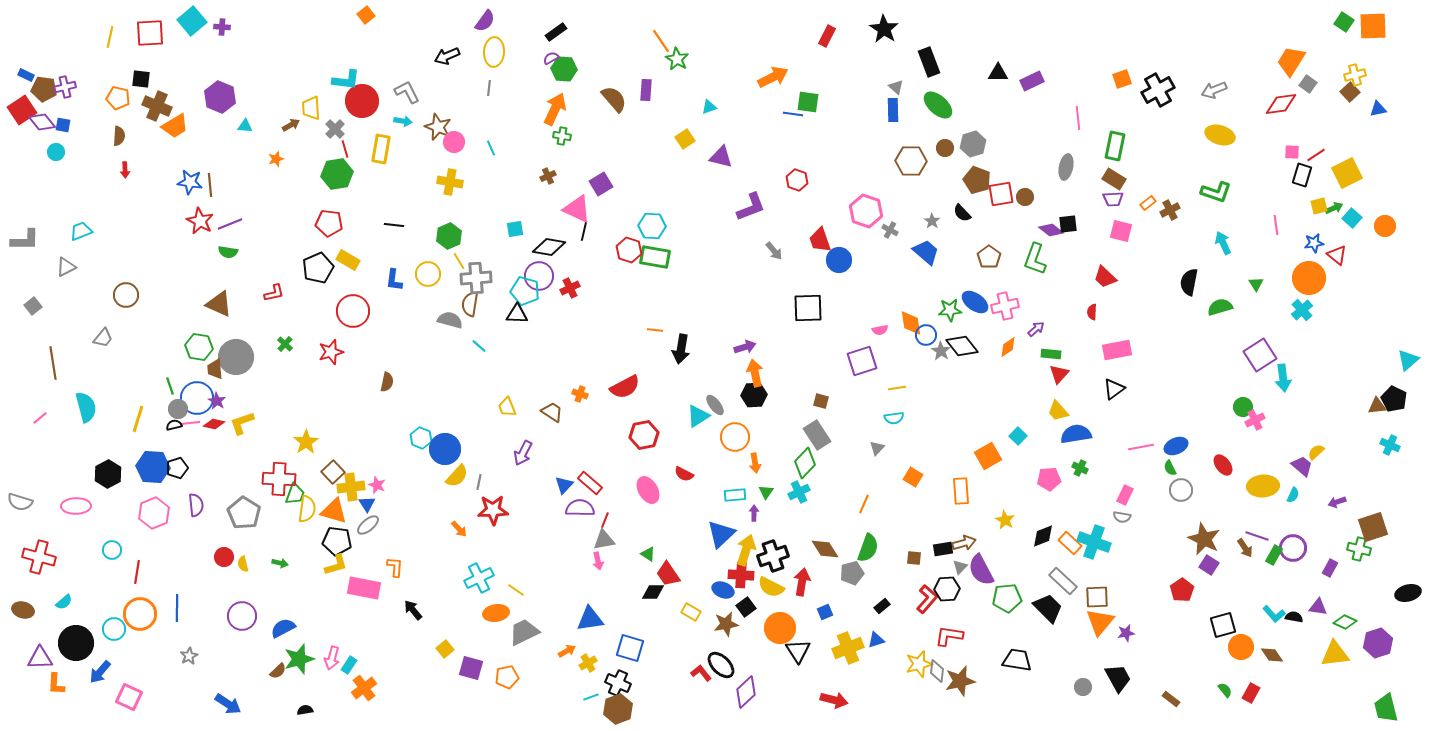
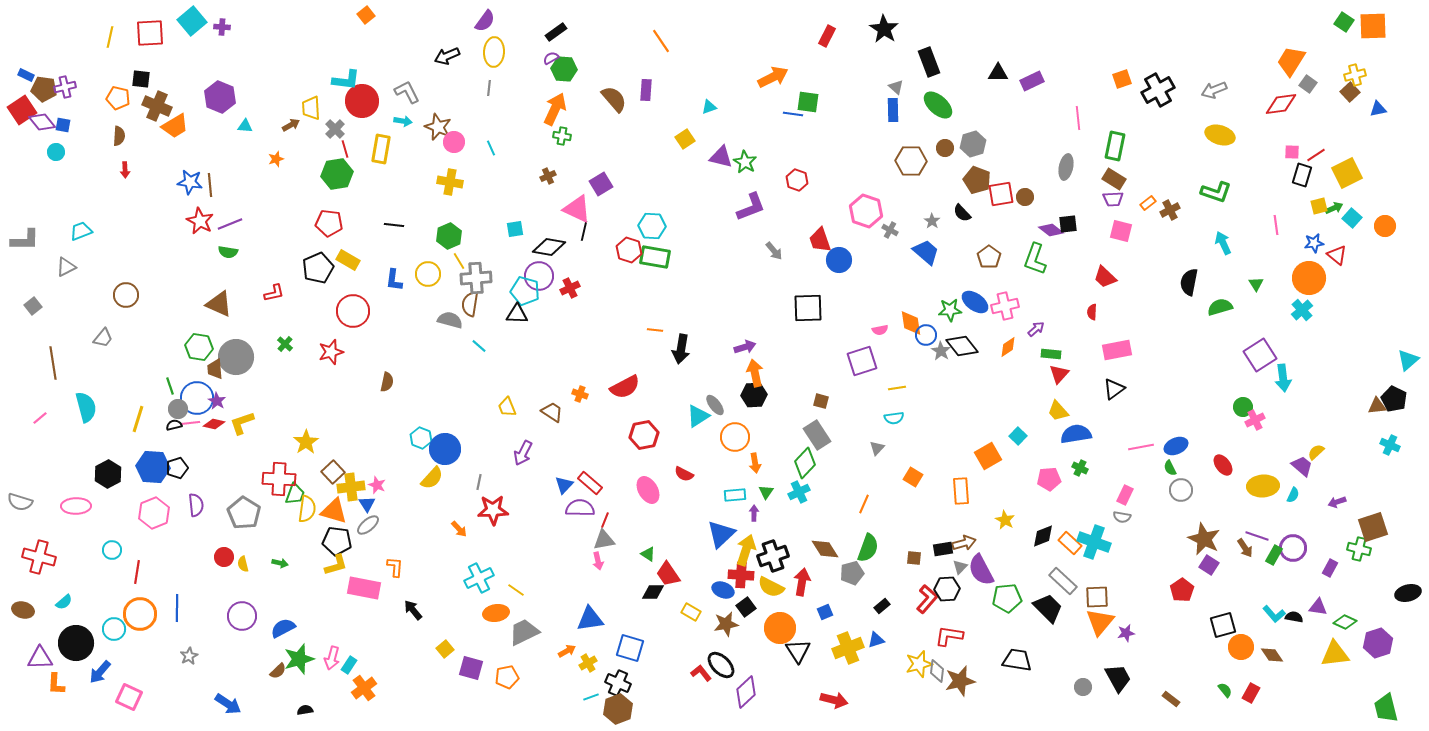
green star at (677, 59): moved 68 px right, 103 px down
yellow semicircle at (457, 476): moved 25 px left, 2 px down
